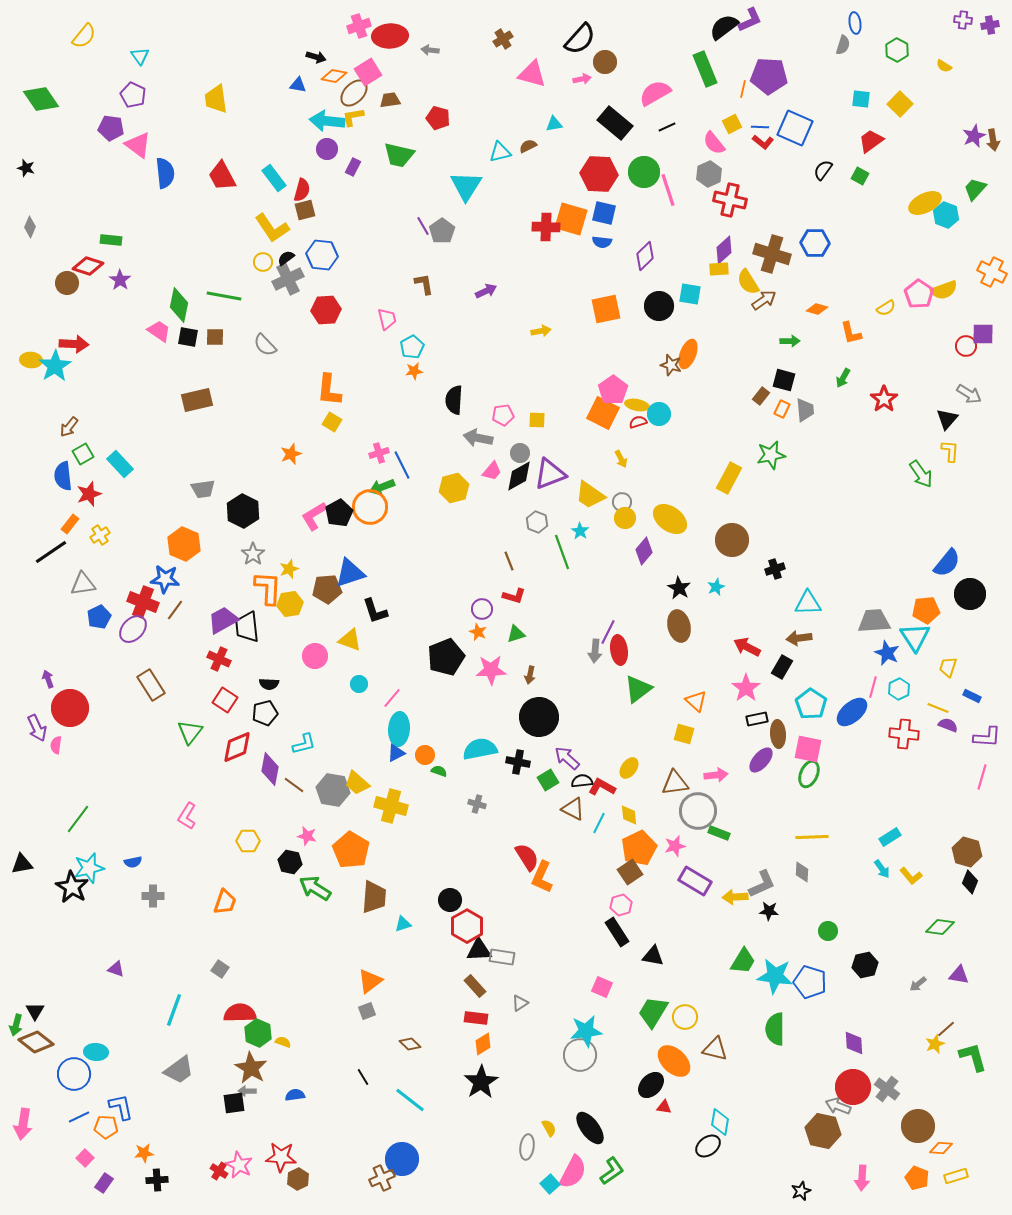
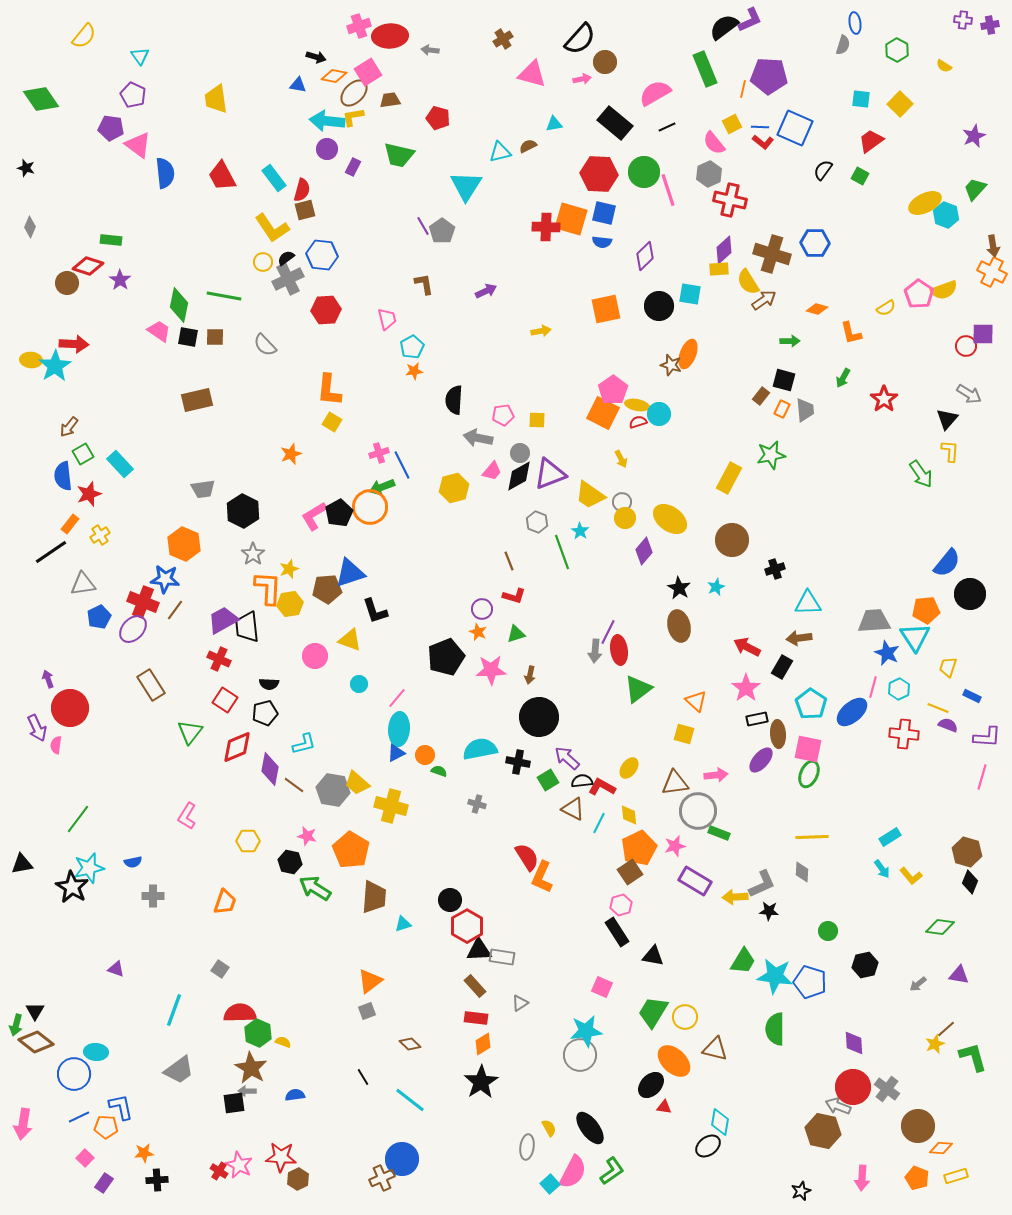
brown arrow at (993, 140): moved 106 px down
pink line at (392, 698): moved 5 px right
